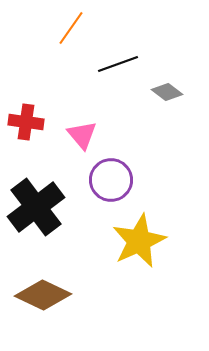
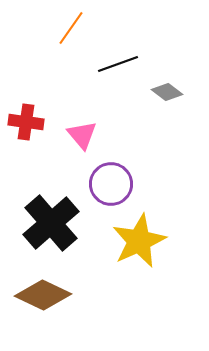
purple circle: moved 4 px down
black cross: moved 15 px right, 16 px down; rotated 4 degrees counterclockwise
